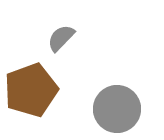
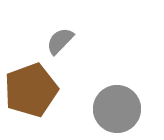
gray semicircle: moved 1 px left, 3 px down
